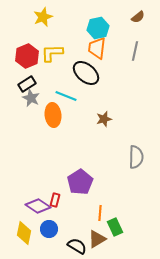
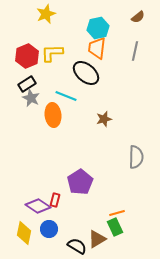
yellow star: moved 3 px right, 3 px up
orange line: moved 17 px right; rotated 70 degrees clockwise
